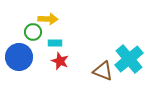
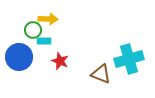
green circle: moved 2 px up
cyan rectangle: moved 11 px left, 2 px up
cyan cross: rotated 24 degrees clockwise
brown triangle: moved 2 px left, 3 px down
